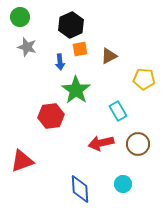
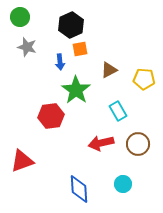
brown triangle: moved 14 px down
blue diamond: moved 1 px left
